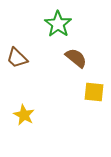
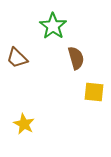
green star: moved 5 px left, 2 px down
brown semicircle: rotated 35 degrees clockwise
yellow star: moved 9 px down
